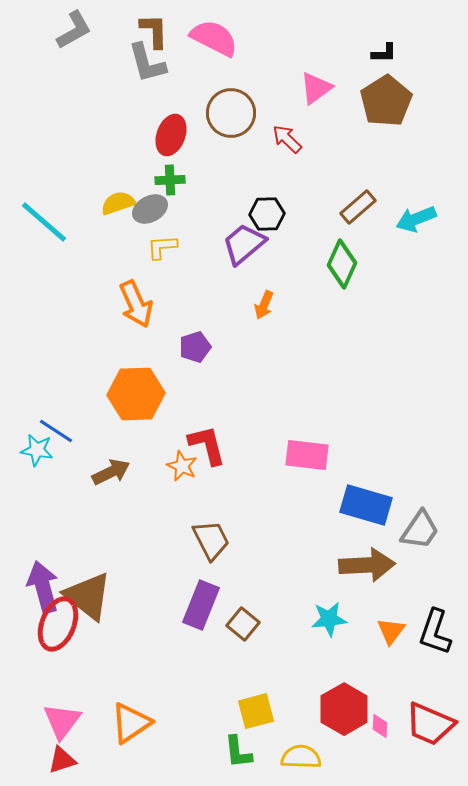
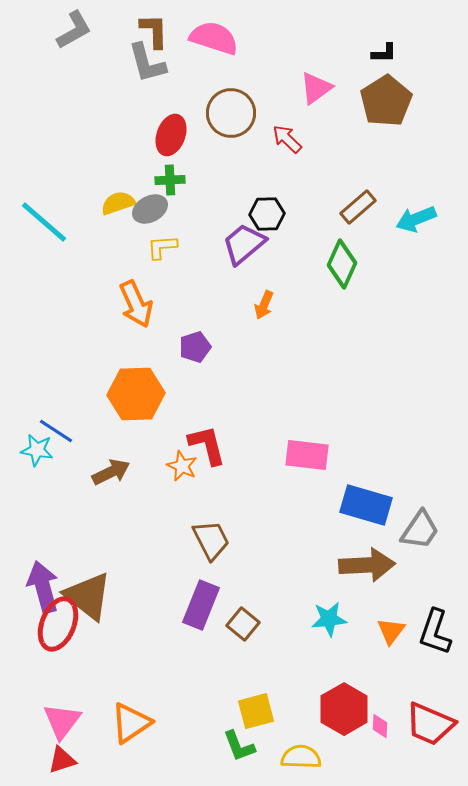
pink semicircle at (214, 38): rotated 9 degrees counterclockwise
green L-shape at (238, 752): moved 1 px right, 6 px up; rotated 15 degrees counterclockwise
